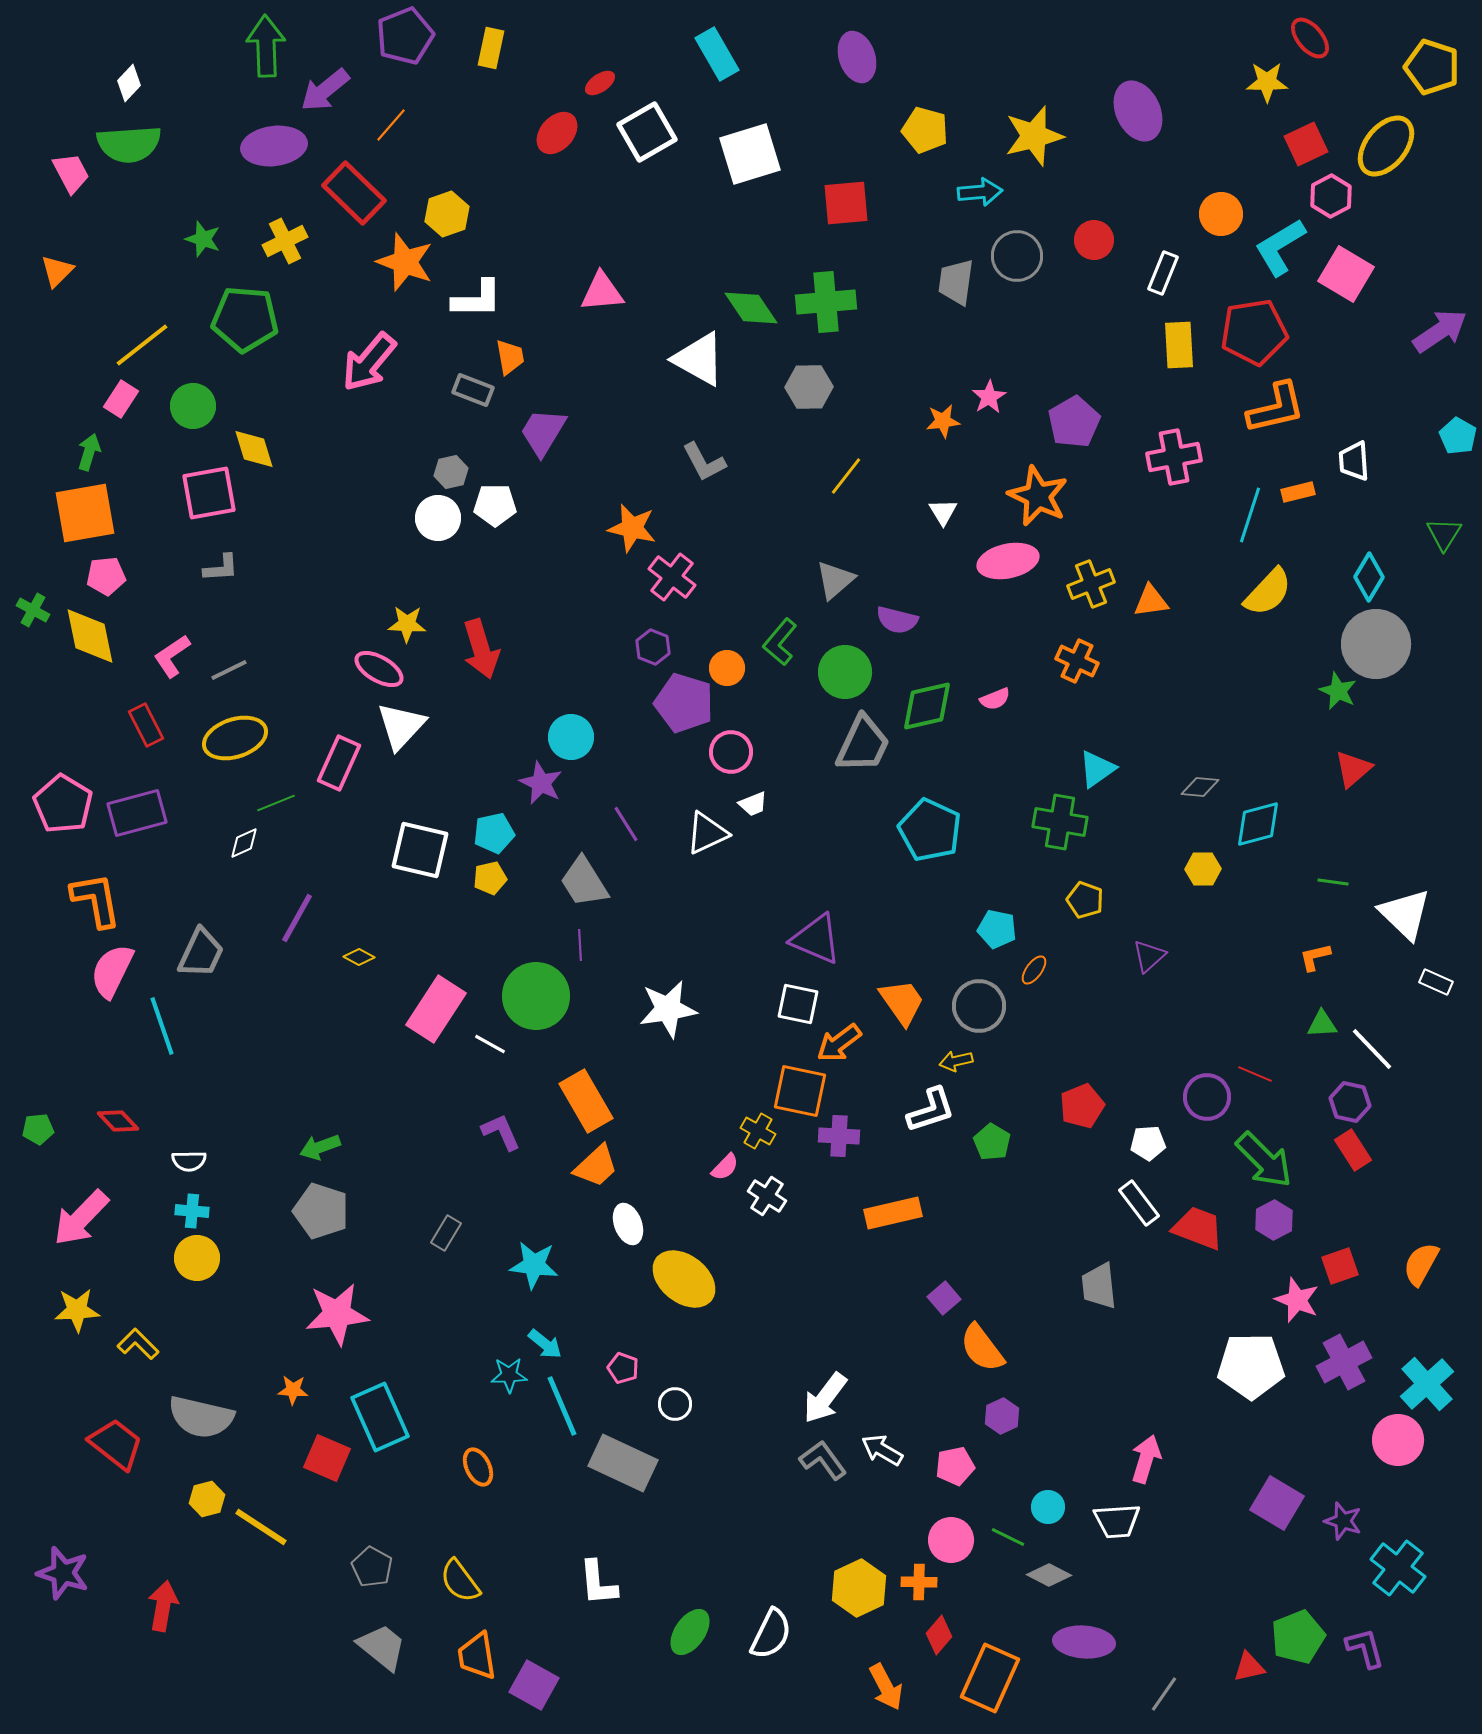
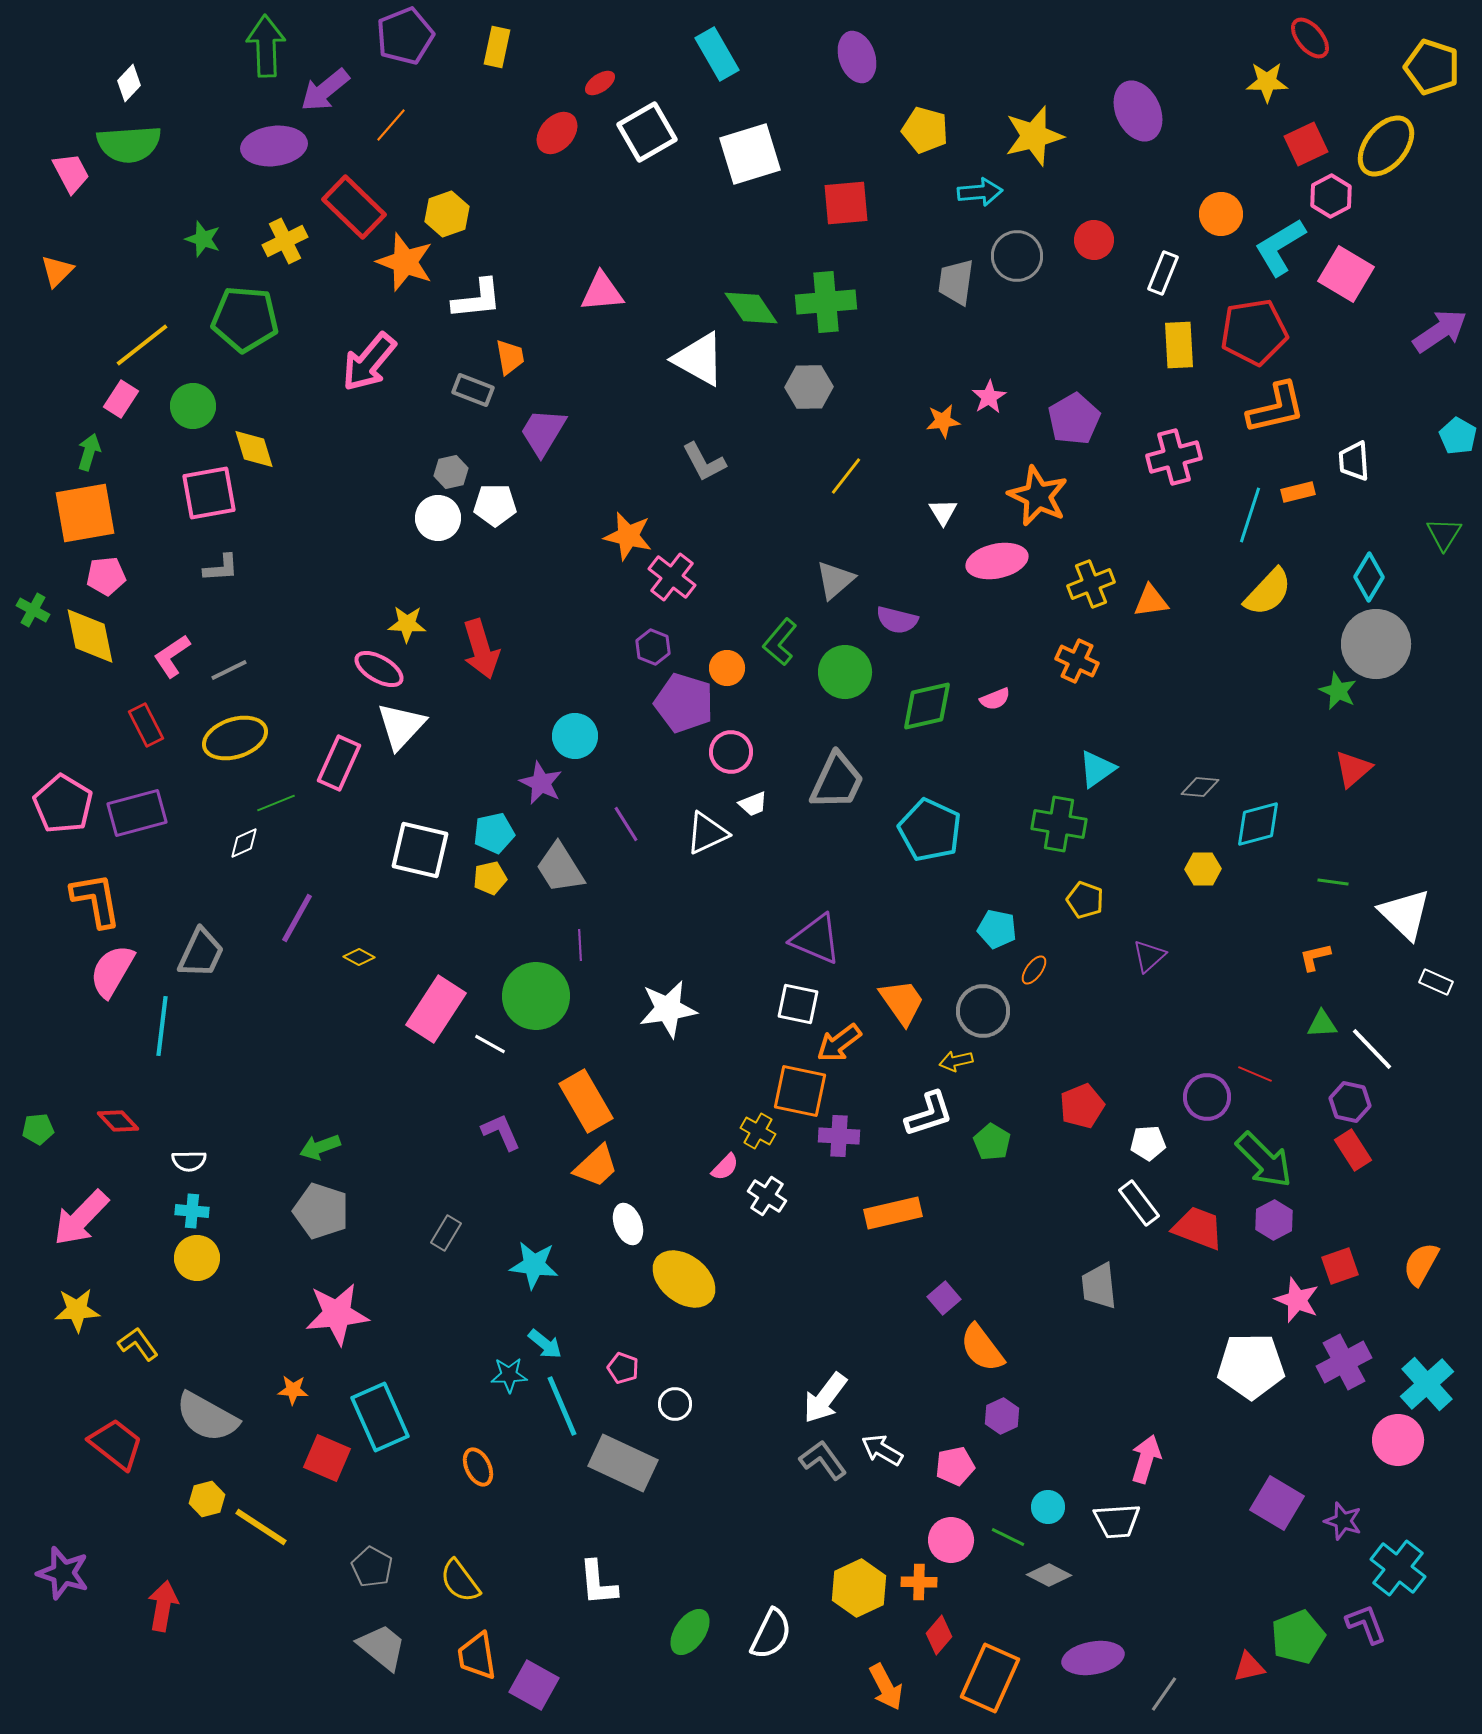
yellow rectangle at (491, 48): moved 6 px right, 1 px up
red rectangle at (354, 193): moved 14 px down
white L-shape at (477, 299): rotated 6 degrees counterclockwise
purple pentagon at (1074, 422): moved 3 px up
pink cross at (1174, 457): rotated 4 degrees counterclockwise
orange star at (632, 528): moved 4 px left, 8 px down
pink ellipse at (1008, 561): moved 11 px left
cyan circle at (571, 737): moved 4 px right, 1 px up
gray trapezoid at (863, 744): moved 26 px left, 37 px down
green cross at (1060, 822): moved 1 px left, 2 px down
gray trapezoid at (584, 882): moved 24 px left, 14 px up
pink semicircle at (112, 971): rotated 4 degrees clockwise
gray circle at (979, 1006): moved 4 px right, 5 px down
cyan line at (162, 1026): rotated 26 degrees clockwise
white L-shape at (931, 1110): moved 2 px left, 4 px down
yellow L-shape at (138, 1344): rotated 9 degrees clockwise
gray semicircle at (201, 1417): moved 6 px right; rotated 16 degrees clockwise
purple ellipse at (1084, 1642): moved 9 px right, 16 px down; rotated 14 degrees counterclockwise
purple L-shape at (1365, 1648): moved 1 px right, 24 px up; rotated 6 degrees counterclockwise
